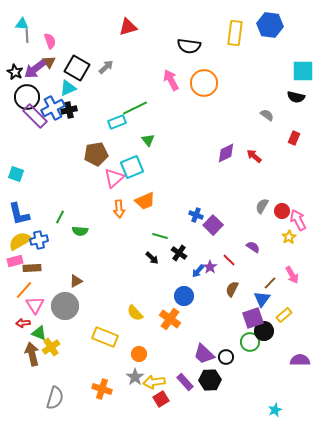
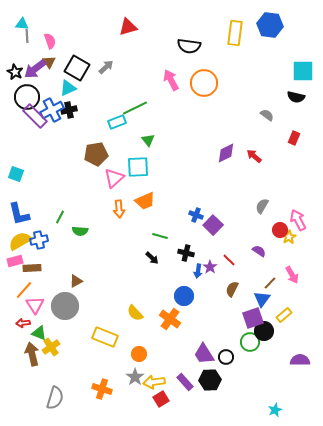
blue cross at (53, 108): moved 1 px left, 2 px down
cyan square at (132, 167): moved 6 px right; rotated 20 degrees clockwise
red circle at (282, 211): moved 2 px left, 19 px down
purple semicircle at (253, 247): moved 6 px right, 4 px down
black cross at (179, 253): moved 7 px right; rotated 21 degrees counterclockwise
blue arrow at (198, 271): rotated 32 degrees counterclockwise
purple trapezoid at (204, 354): rotated 15 degrees clockwise
